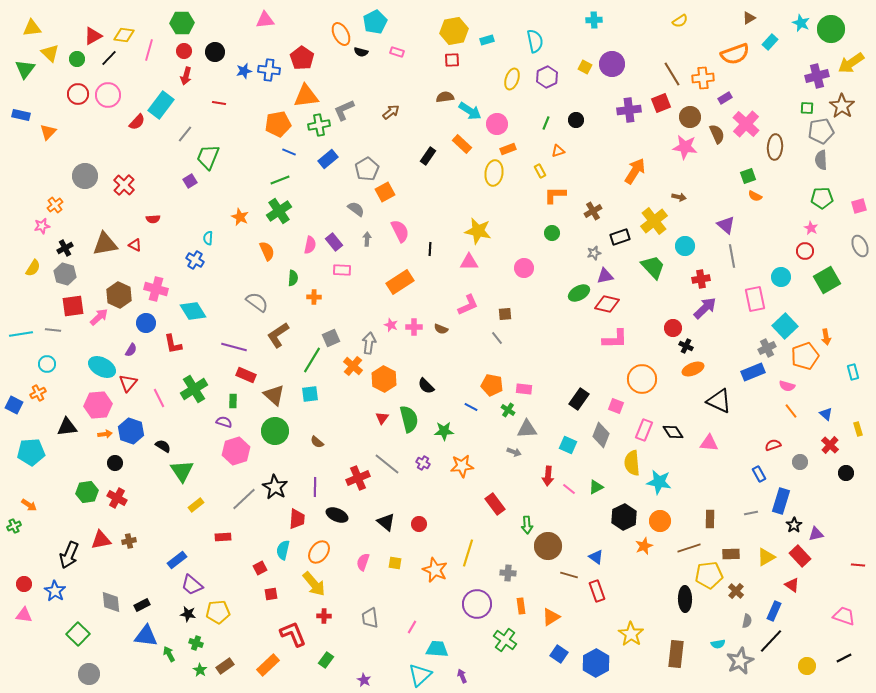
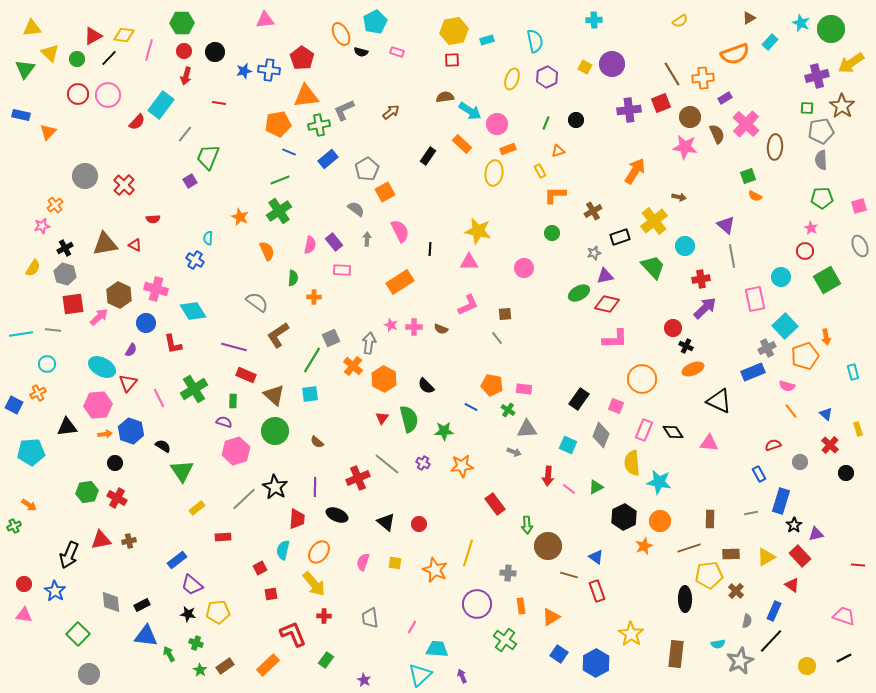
red square at (73, 306): moved 2 px up
yellow rectangle at (196, 505): moved 1 px right, 3 px down
